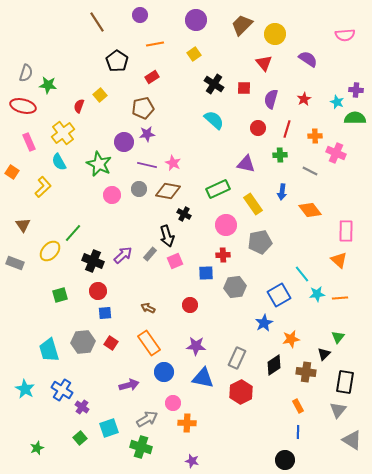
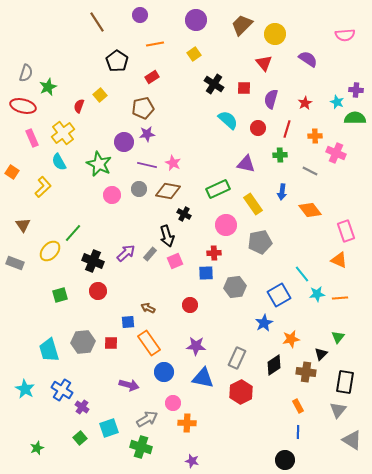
green star at (48, 85): moved 2 px down; rotated 30 degrees counterclockwise
red star at (304, 99): moved 1 px right, 4 px down
cyan semicircle at (214, 120): moved 14 px right
pink rectangle at (29, 142): moved 3 px right, 4 px up
pink rectangle at (346, 231): rotated 20 degrees counterclockwise
purple arrow at (123, 255): moved 3 px right, 2 px up
red cross at (223, 255): moved 9 px left, 2 px up
orange triangle at (339, 260): rotated 18 degrees counterclockwise
blue square at (105, 313): moved 23 px right, 9 px down
red square at (111, 343): rotated 32 degrees counterclockwise
black triangle at (324, 354): moved 3 px left
purple arrow at (129, 385): rotated 30 degrees clockwise
